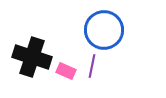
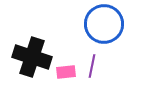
blue circle: moved 6 px up
pink rectangle: moved 1 px down; rotated 30 degrees counterclockwise
